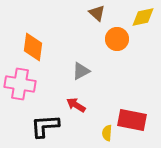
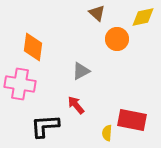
red arrow: rotated 18 degrees clockwise
